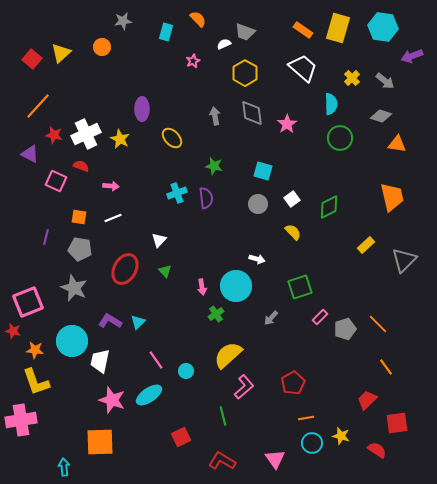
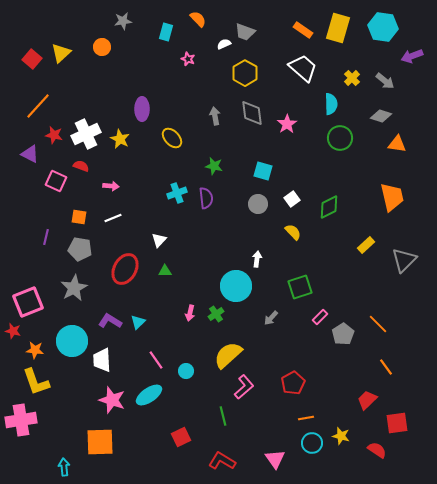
pink star at (193, 61): moved 5 px left, 2 px up; rotated 24 degrees counterclockwise
white arrow at (257, 259): rotated 98 degrees counterclockwise
green triangle at (165, 271): rotated 48 degrees counterclockwise
pink arrow at (202, 287): moved 12 px left, 26 px down; rotated 21 degrees clockwise
gray star at (74, 288): rotated 20 degrees clockwise
gray pentagon at (345, 329): moved 2 px left, 5 px down; rotated 15 degrees counterclockwise
white trapezoid at (100, 361): moved 2 px right, 1 px up; rotated 15 degrees counterclockwise
